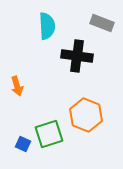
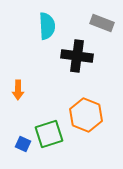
orange arrow: moved 1 px right, 4 px down; rotated 18 degrees clockwise
